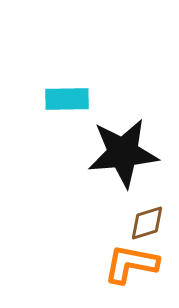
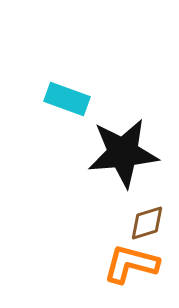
cyan rectangle: rotated 21 degrees clockwise
orange L-shape: rotated 4 degrees clockwise
